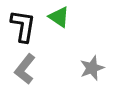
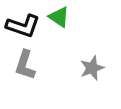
black L-shape: rotated 100 degrees clockwise
gray L-shape: moved 4 px up; rotated 20 degrees counterclockwise
